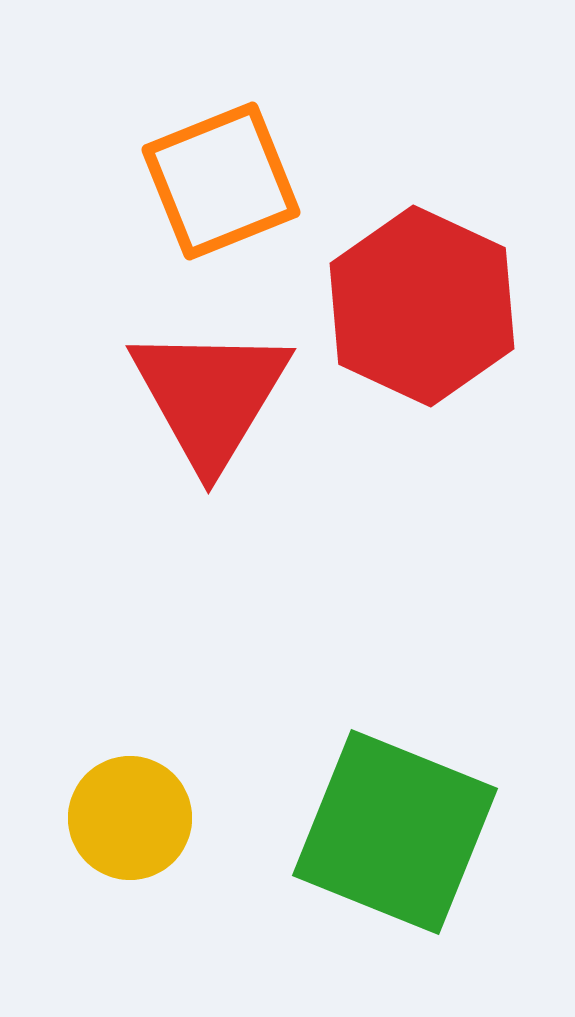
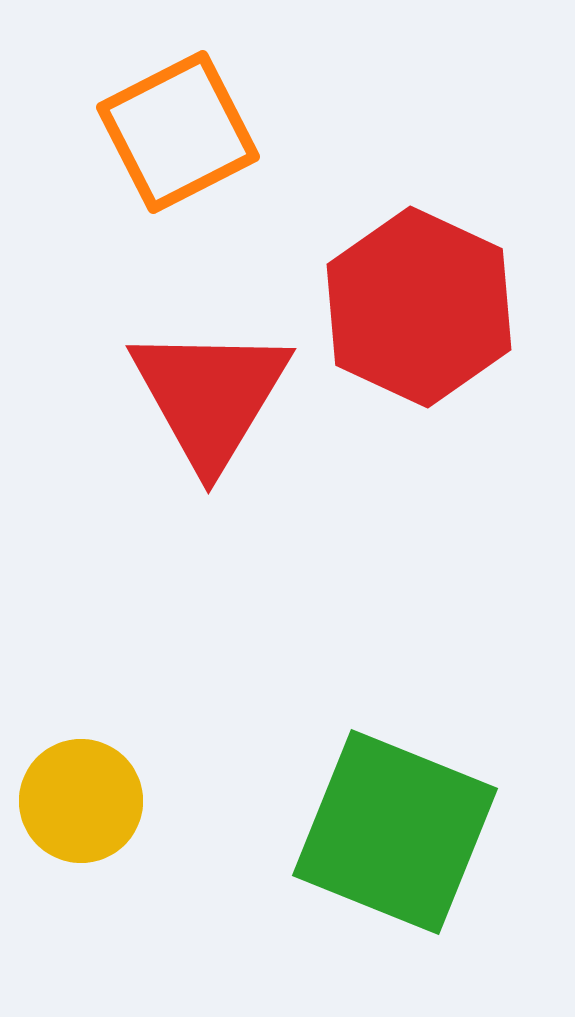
orange square: moved 43 px left, 49 px up; rotated 5 degrees counterclockwise
red hexagon: moved 3 px left, 1 px down
yellow circle: moved 49 px left, 17 px up
